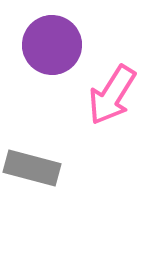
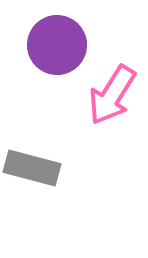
purple circle: moved 5 px right
